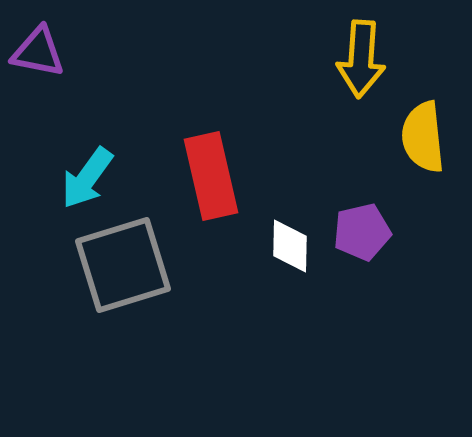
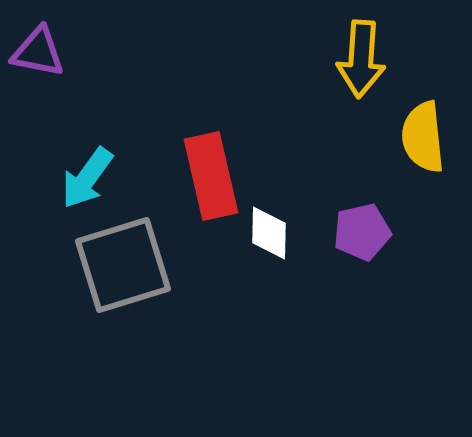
white diamond: moved 21 px left, 13 px up
